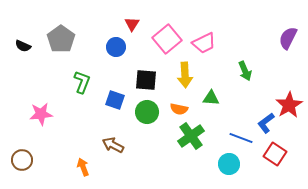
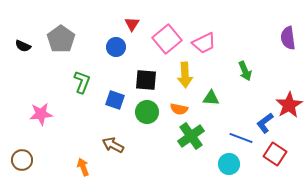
purple semicircle: rotated 35 degrees counterclockwise
blue L-shape: moved 1 px left
